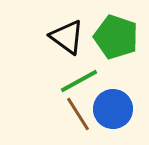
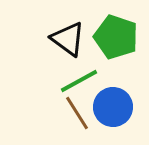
black triangle: moved 1 px right, 2 px down
blue circle: moved 2 px up
brown line: moved 1 px left, 1 px up
